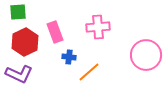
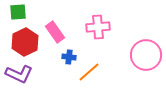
pink rectangle: rotated 15 degrees counterclockwise
